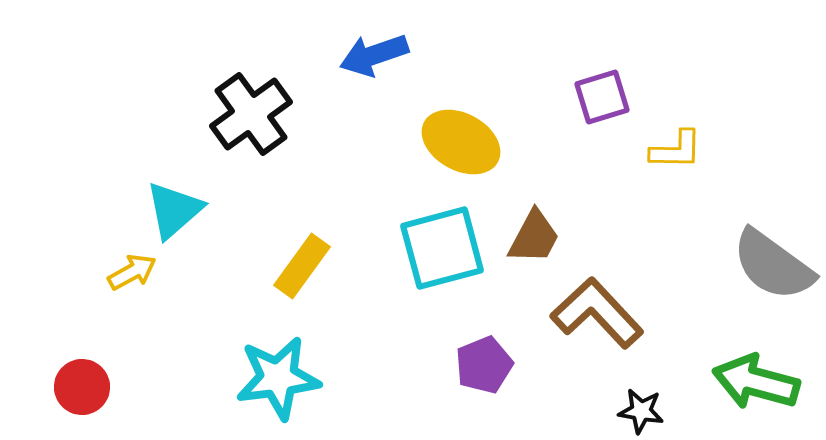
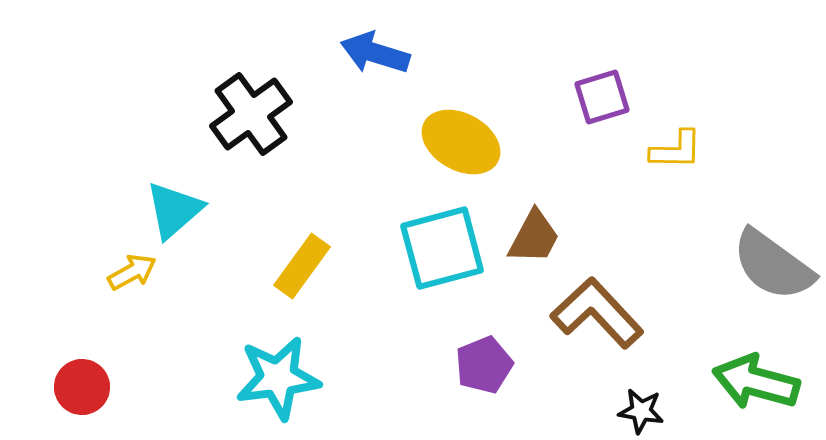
blue arrow: moved 1 px right, 2 px up; rotated 36 degrees clockwise
